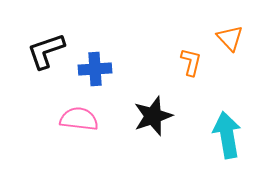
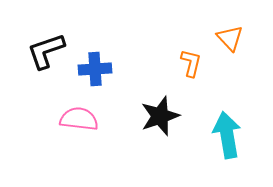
orange L-shape: moved 1 px down
black star: moved 7 px right
